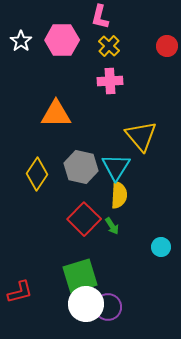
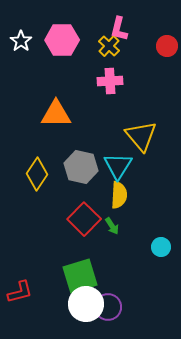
pink L-shape: moved 19 px right, 12 px down
cyan triangle: moved 2 px right, 1 px up
